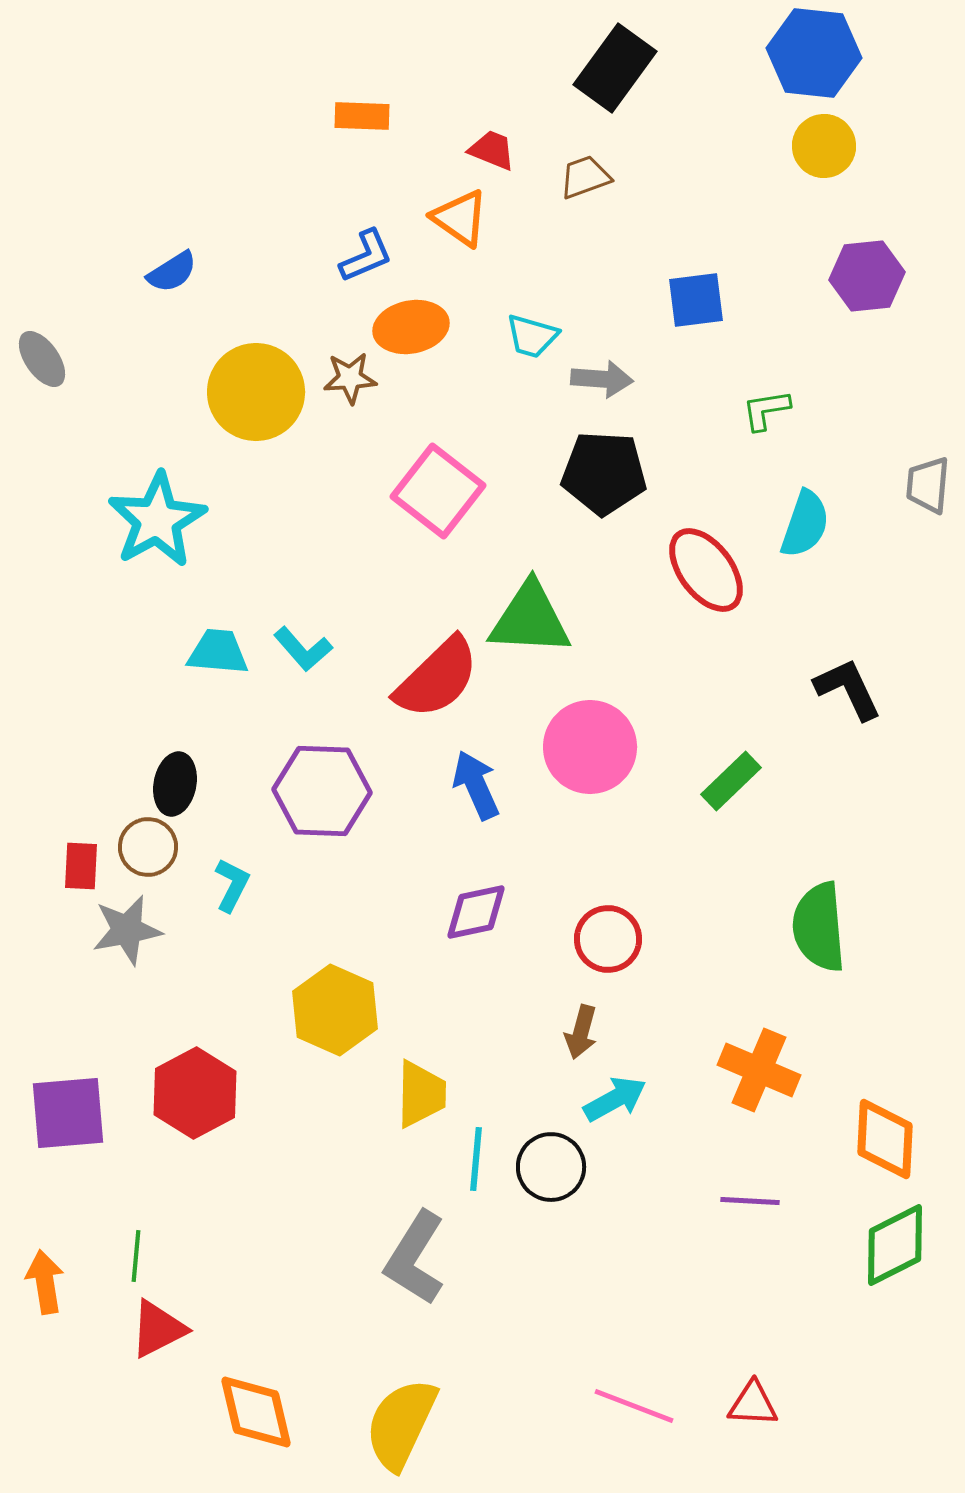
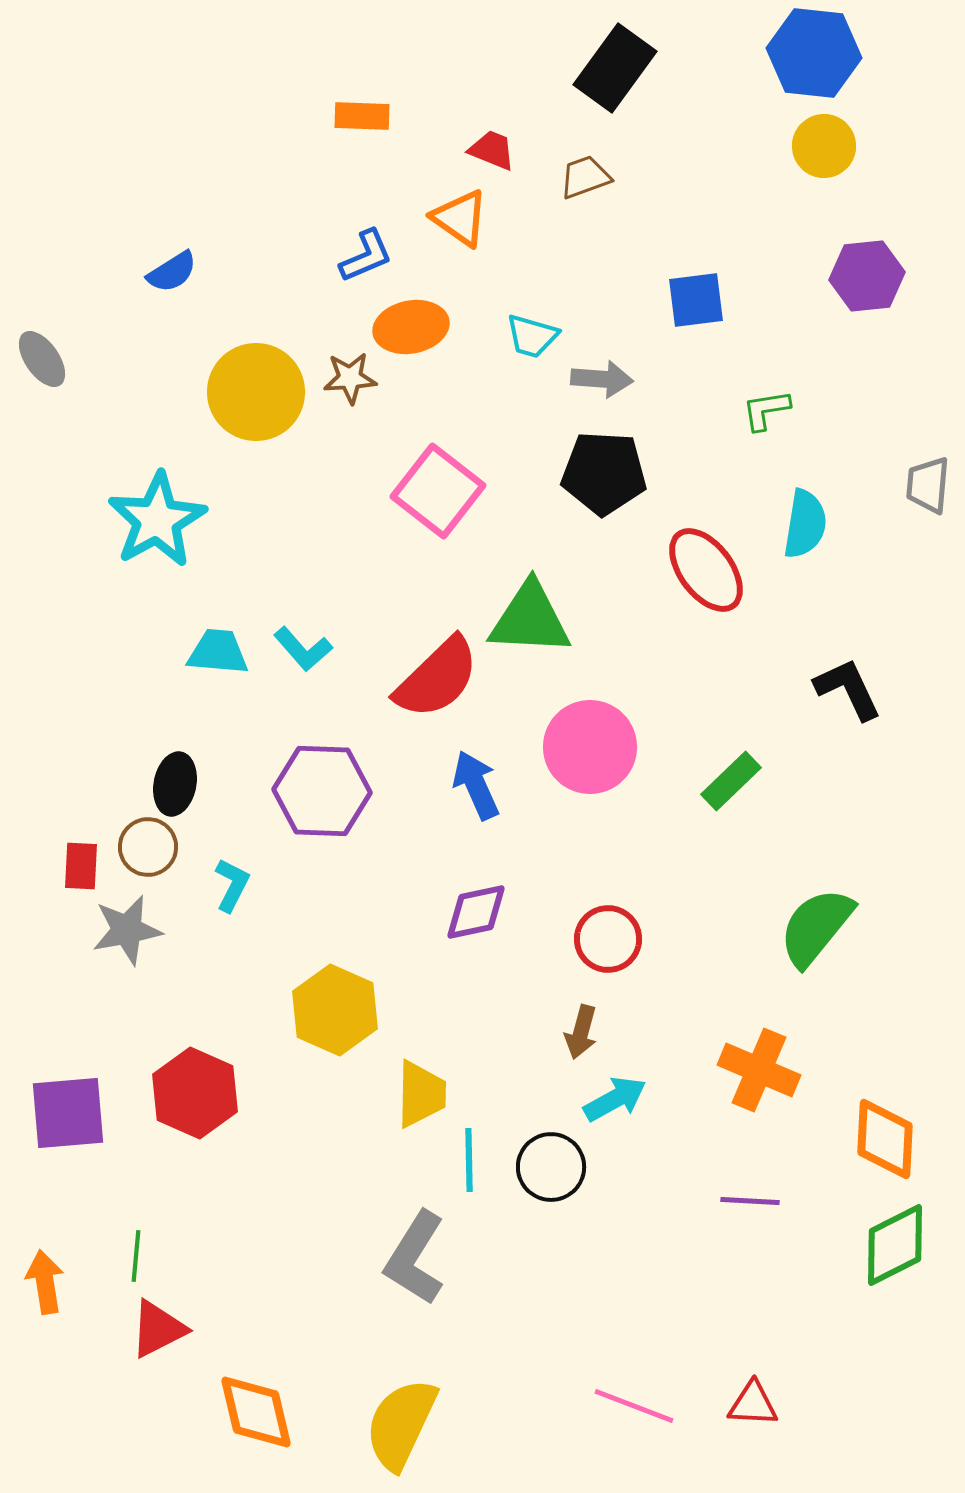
cyan semicircle at (805, 524): rotated 10 degrees counterclockwise
green semicircle at (819, 927): moved 3 px left; rotated 44 degrees clockwise
red hexagon at (195, 1093): rotated 8 degrees counterclockwise
cyan line at (476, 1159): moved 7 px left, 1 px down; rotated 6 degrees counterclockwise
